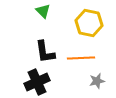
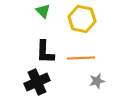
yellow hexagon: moved 7 px left, 4 px up
black L-shape: rotated 10 degrees clockwise
